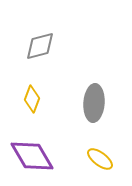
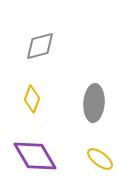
purple diamond: moved 3 px right
